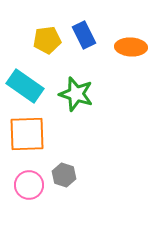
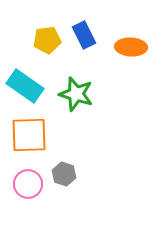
orange square: moved 2 px right, 1 px down
gray hexagon: moved 1 px up
pink circle: moved 1 px left, 1 px up
